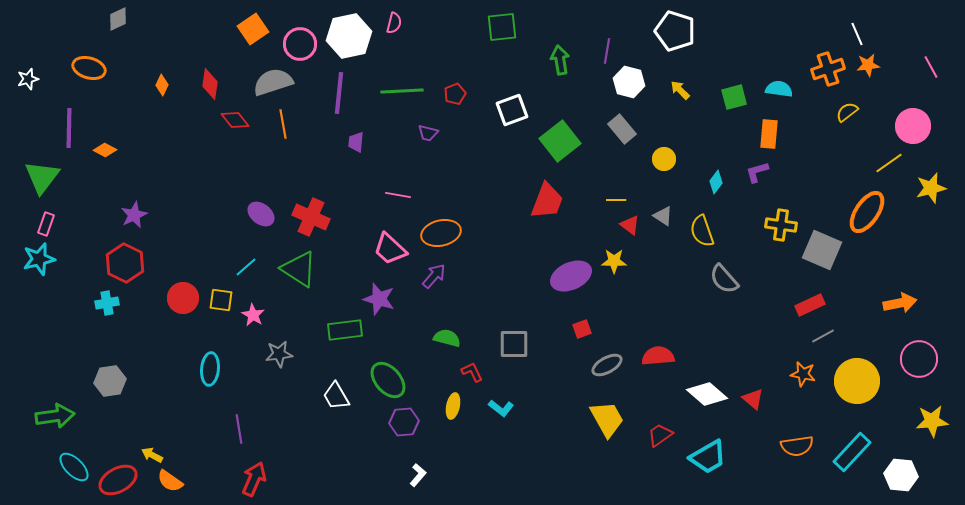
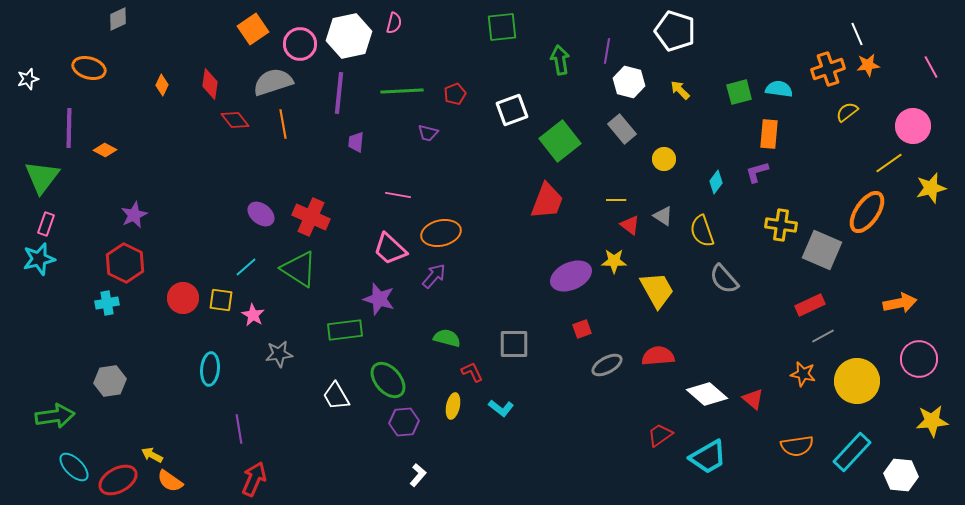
green square at (734, 97): moved 5 px right, 5 px up
yellow trapezoid at (607, 419): moved 50 px right, 129 px up
